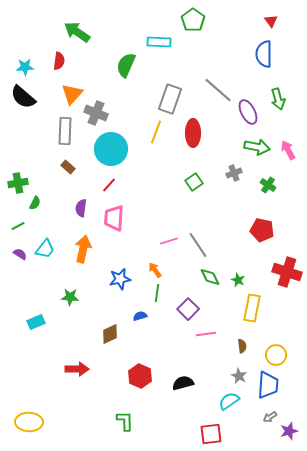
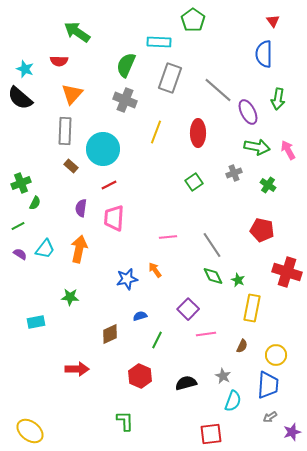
red triangle at (271, 21): moved 2 px right
red semicircle at (59, 61): rotated 84 degrees clockwise
cyan star at (25, 67): moved 2 px down; rotated 24 degrees clockwise
black semicircle at (23, 97): moved 3 px left, 1 px down
gray rectangle at (170, 99): moved 21 px up
green arrow at (278, 99): rotated 25 degrees clockwise
gray cross at (96, 113): moved 29 px right, 13 px up
red ellipse at (193, 133): moved 5 px right
cyan circle at (111, 149): moved 8 px left
brown rectangle at (68, 167): moved 3 px right, 1 px up
green cross at (18, 183): moved 3 px right; rotated 12 degrees counterclockwise
red line at (109, 185): rotated 21 degrees clockwise
pink line at (169, 241): moved 1 px left, 4 px up; rotated 12 degrees clockwise
gray line at (198, 245): moved 14 px right
orange arrow at (83, 249): moved 4 px left
green diamond at (210, 277): moved 3 px right, 1 px up
blue star at (120, 279): moved 7 px right
green line at (157, 293): moved 47 px down; rotated 18 degrees clockwise
cyan rectangle at (36, 322): rotated 12 degrees clockwise
brown semicircle at (242, 346): rotated 32 degrees clockwise
gray star at (239, 376): moved 16 px left
black semicircle at (183, 383): moved 3 px right
cyan semicircle at (229, 401): moved 4 px right; rotated 145 degrees clockwise
yellow ellipse at (29, 422): moved 1 px right, 9 px down; rotated 36 degrees clockwise
purple star at (289, 431): moved 3 px right, 1 px down
